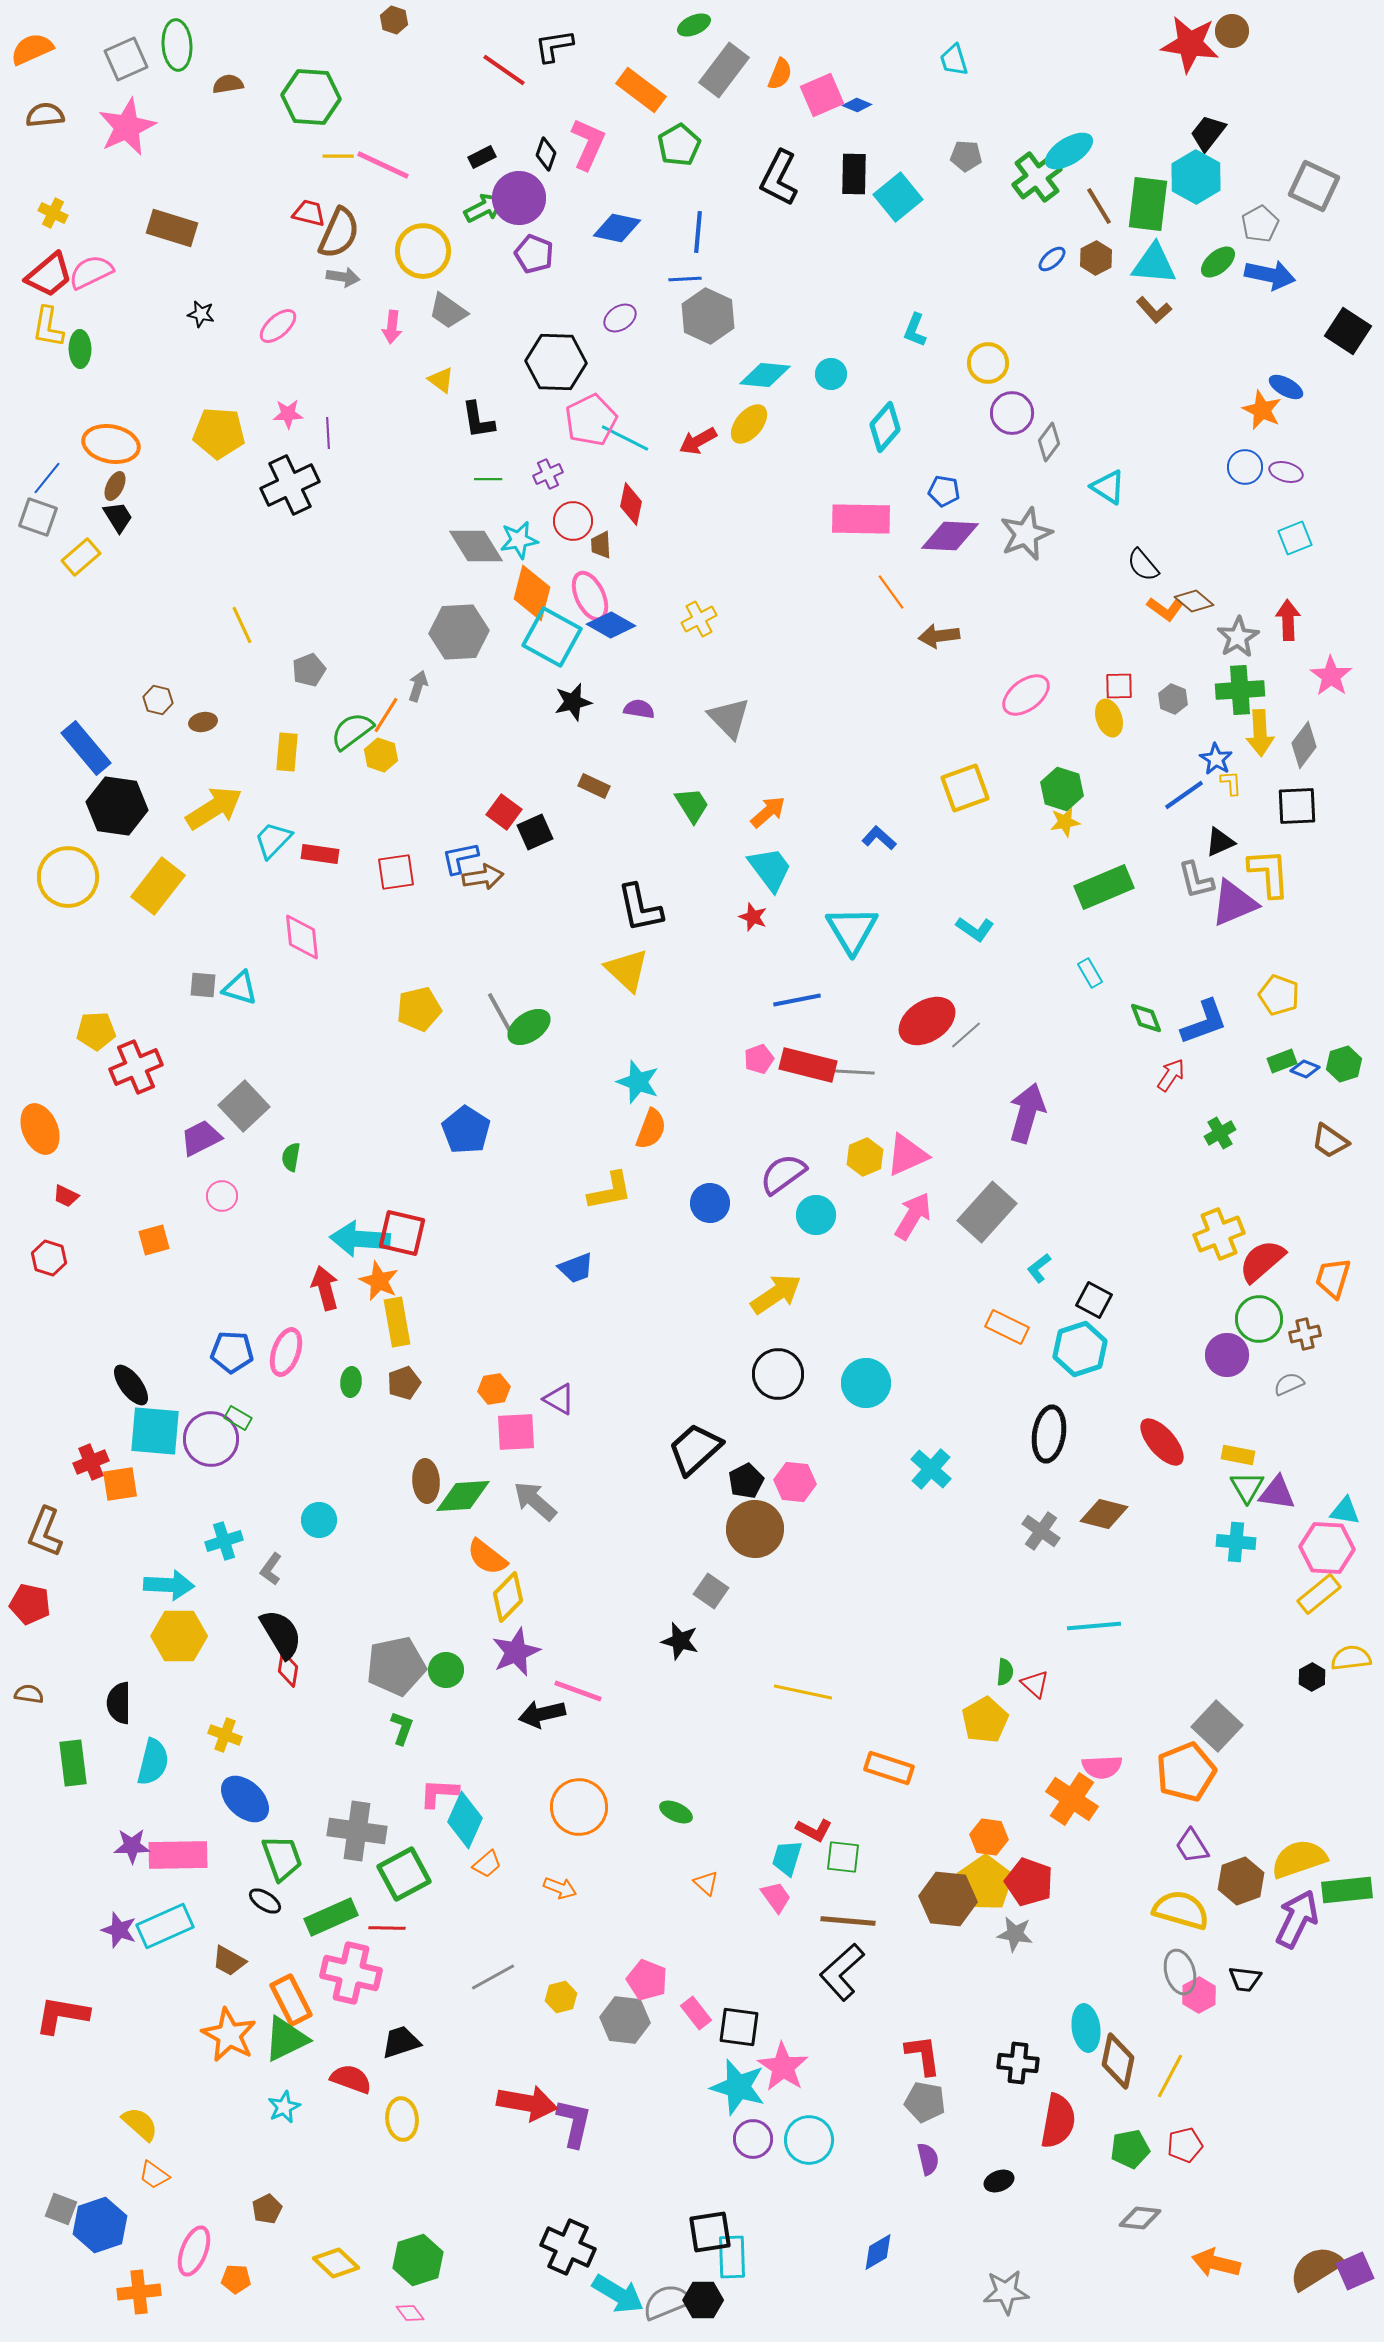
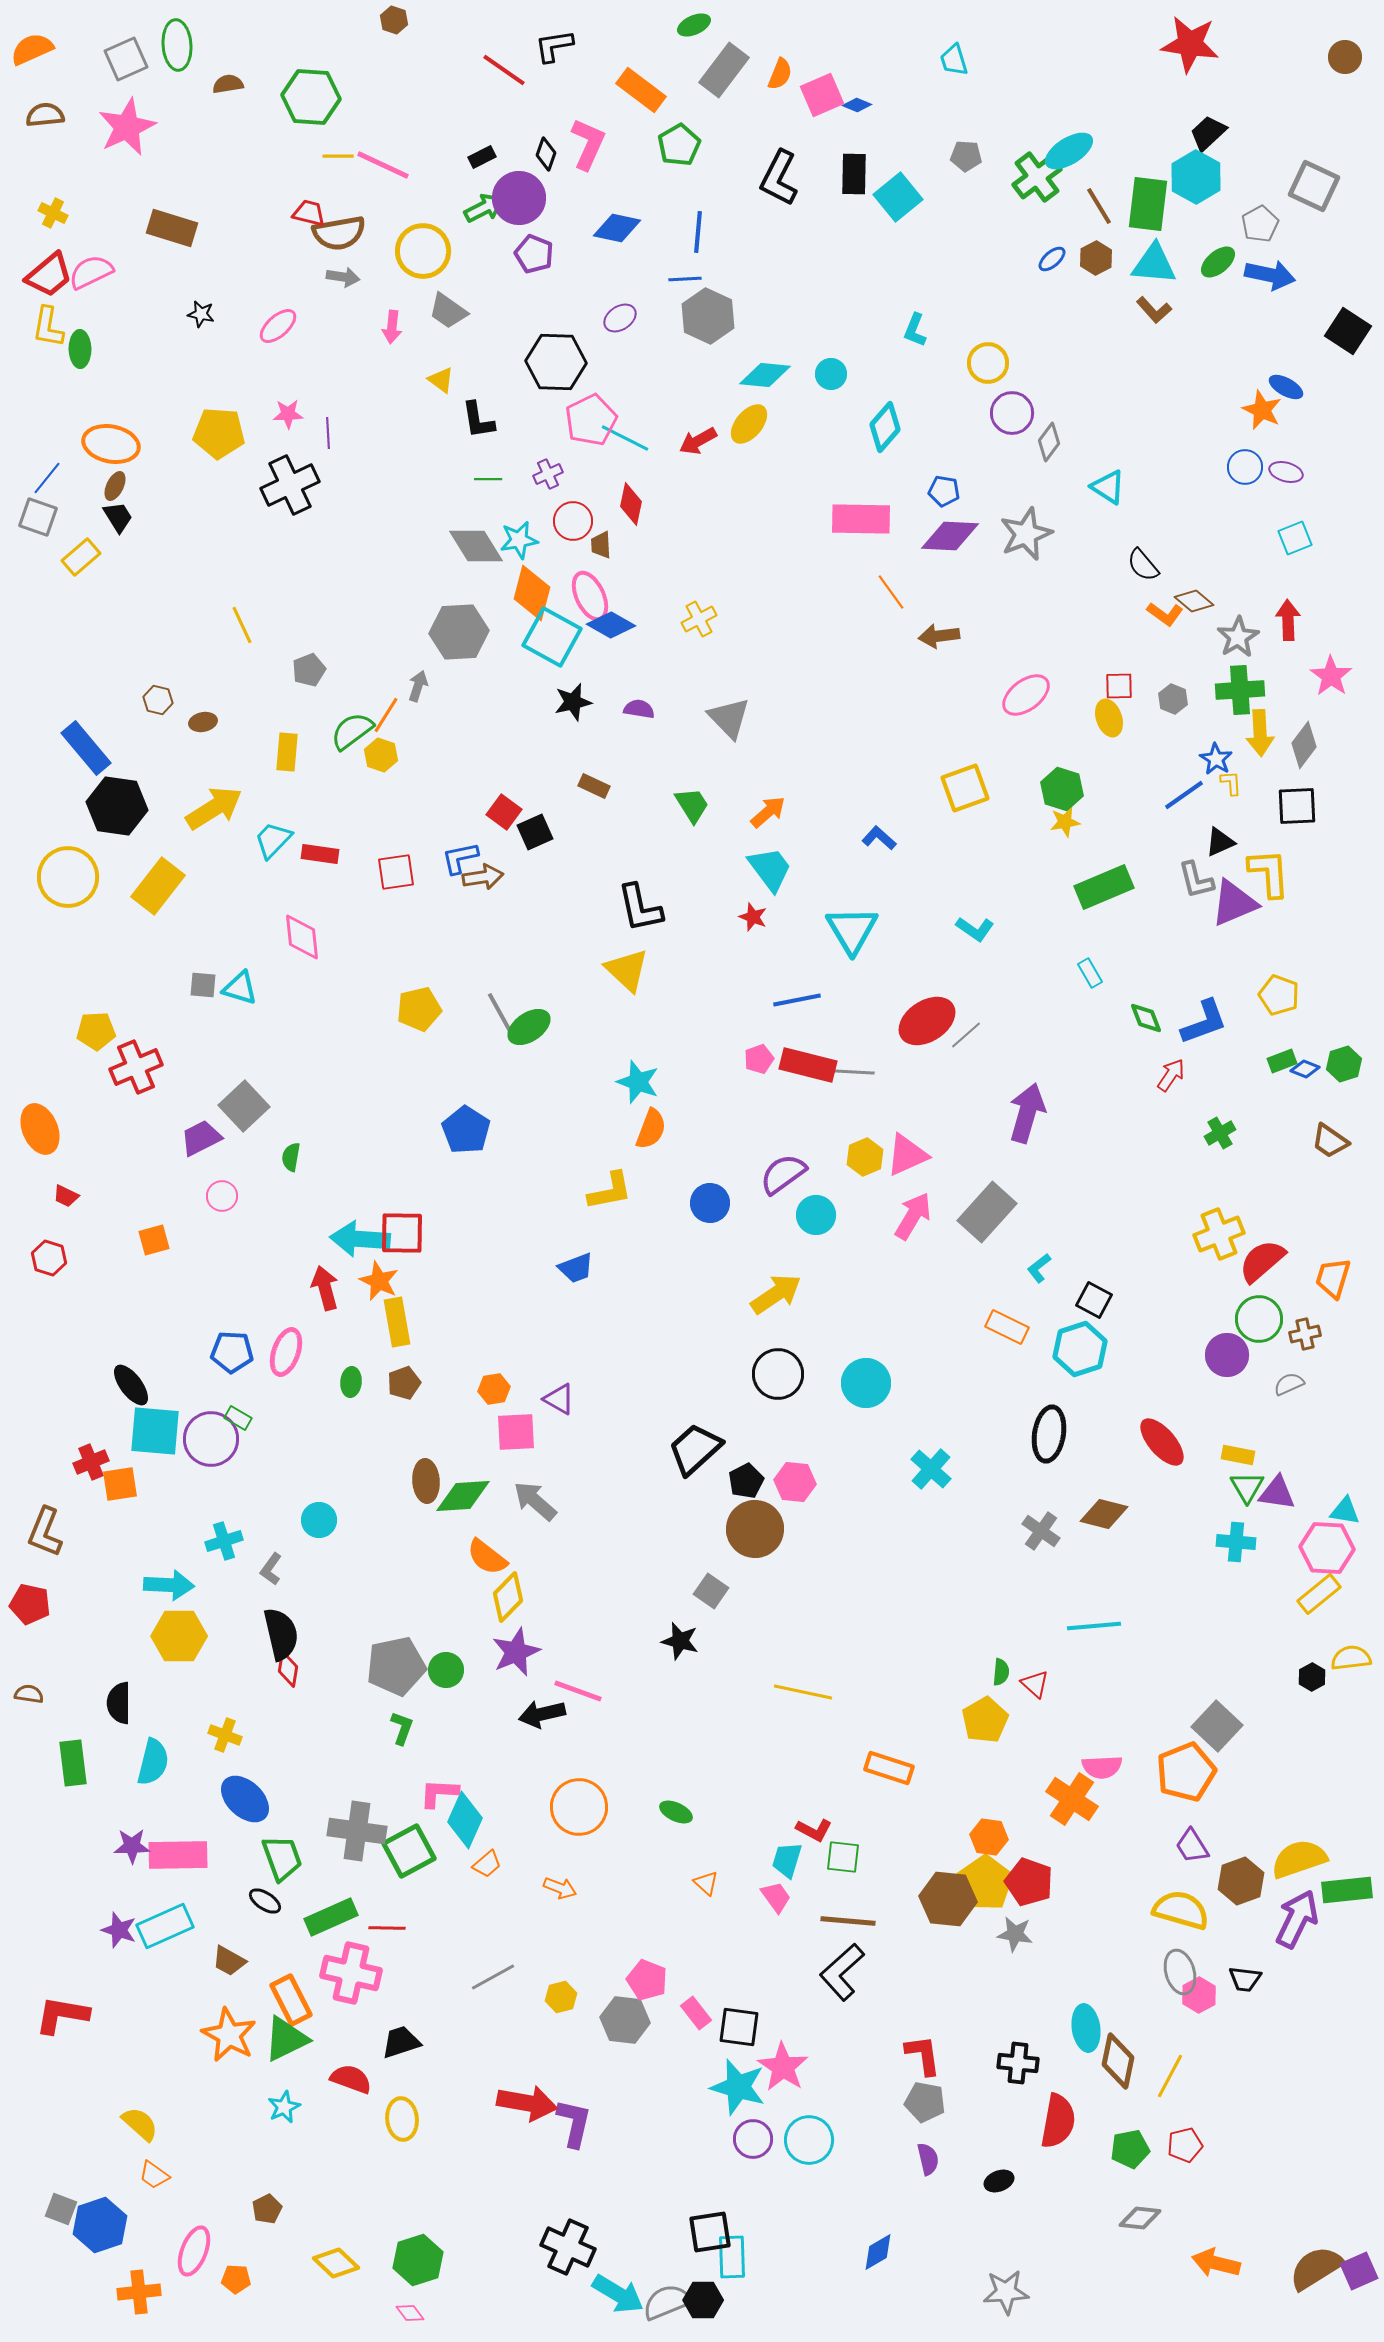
brown circle at (1232, 31): moved 113 px right, 26 px down
black trapezoid at (1208, 133): rotated 9 degrees clockwise
brown semicircle at (339, 233): rotated 56 degrees clockwise
orange L-shape at (1165, 609): moved 5 px down
red square at (402, 1233): rotated 12 degrees counterclockwise
black semicircle at (281, 1634): rotated 18 degrees clockwise
green semicircle at (1005, 1672): moved 4 px left
cyan trapezoid at (787, 1858): moved 2 px down
green square at (404, 1874): moved 5 px right, 23 px up
purple square at (1355, 2271): moved 4 px right
